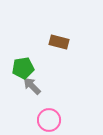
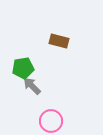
brown rectangle: moved 1 px up
pink circle: moved 2 px right, 1 px down
